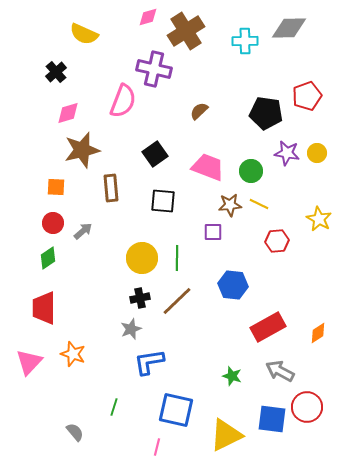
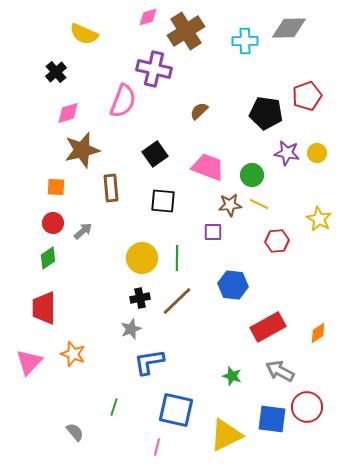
green circle at (251, 171): moved 1 px right, 4 px down
